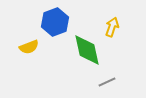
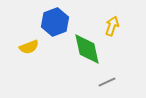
yellow arrow: moved 1 px up
green diamond: moved 1 px up
